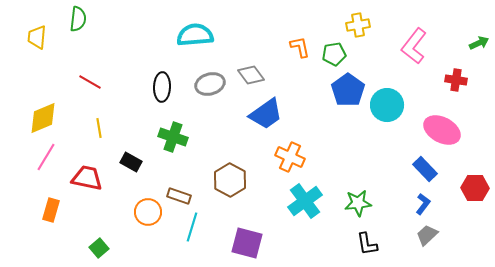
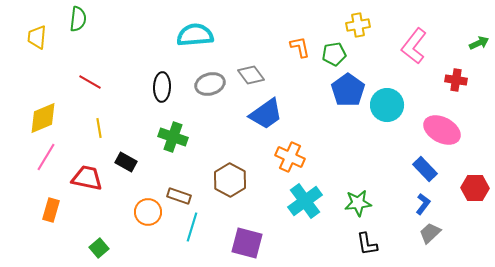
black rectangle: moved 5 px left
gray trapezoid: moved 3 px right, 2 px up
